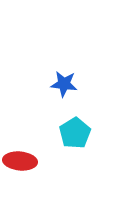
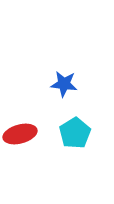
red ellipse: moved 27 px up; rotated 20 degrees counterclockwise
